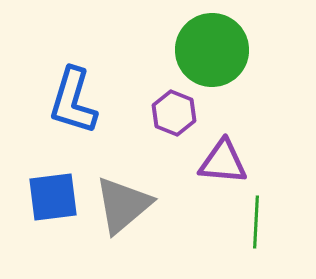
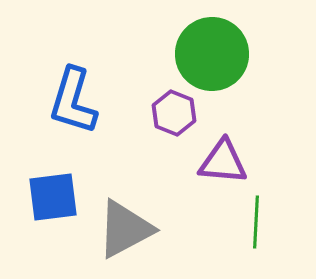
green circle: moved 4 px down
gray triangle: moved 2 px right, 24 px down; rotated 12 degrees clockwise
